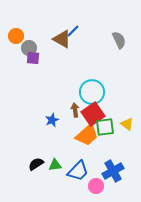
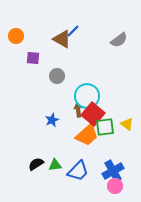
gray semicircle: rotated 78 degrees clockwise
gray circle: moved 28 px right, 28 px down
cyan circle: moved 5 px left, 4 px down
brown arrow: moved 3 px right
red square: rotated 15 degrees counterclockwise
pink circle: moved 19 px right
